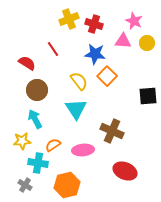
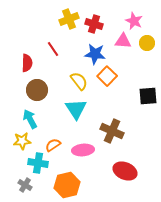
red semicircle: rotated 60 degrees clockwise
cyan arrow: moved 5 px left
